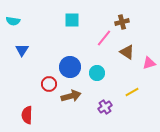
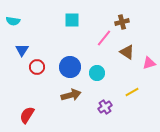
red circle: moved 12 px left, 17 px up
brown arrow: moved 1 px up
red semicircle: rotated 30 degrees clockwise
